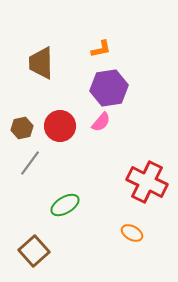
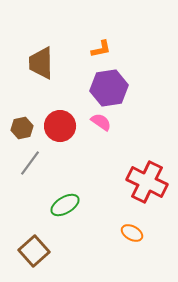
pink semicircle: rotated 95 degrees counterclockwise
